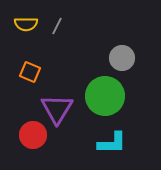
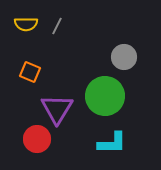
gray circle: moved 2 px right, 1 px up
red circle: moved 4 px right, 4 px down
